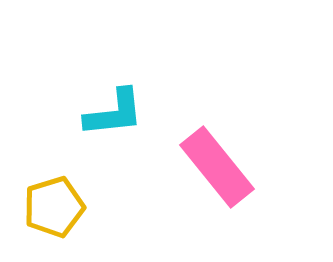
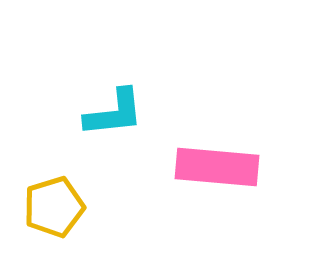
pink rectangle: rotated 46 degrees counterclockwise
